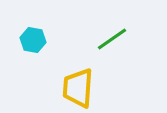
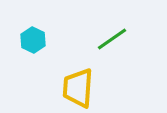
cyan hexagon: rotated 15 degrees clockwise
